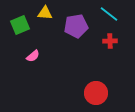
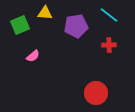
cyan line: moved 1 px down
red cross: moved 1 px left, 4 px down
